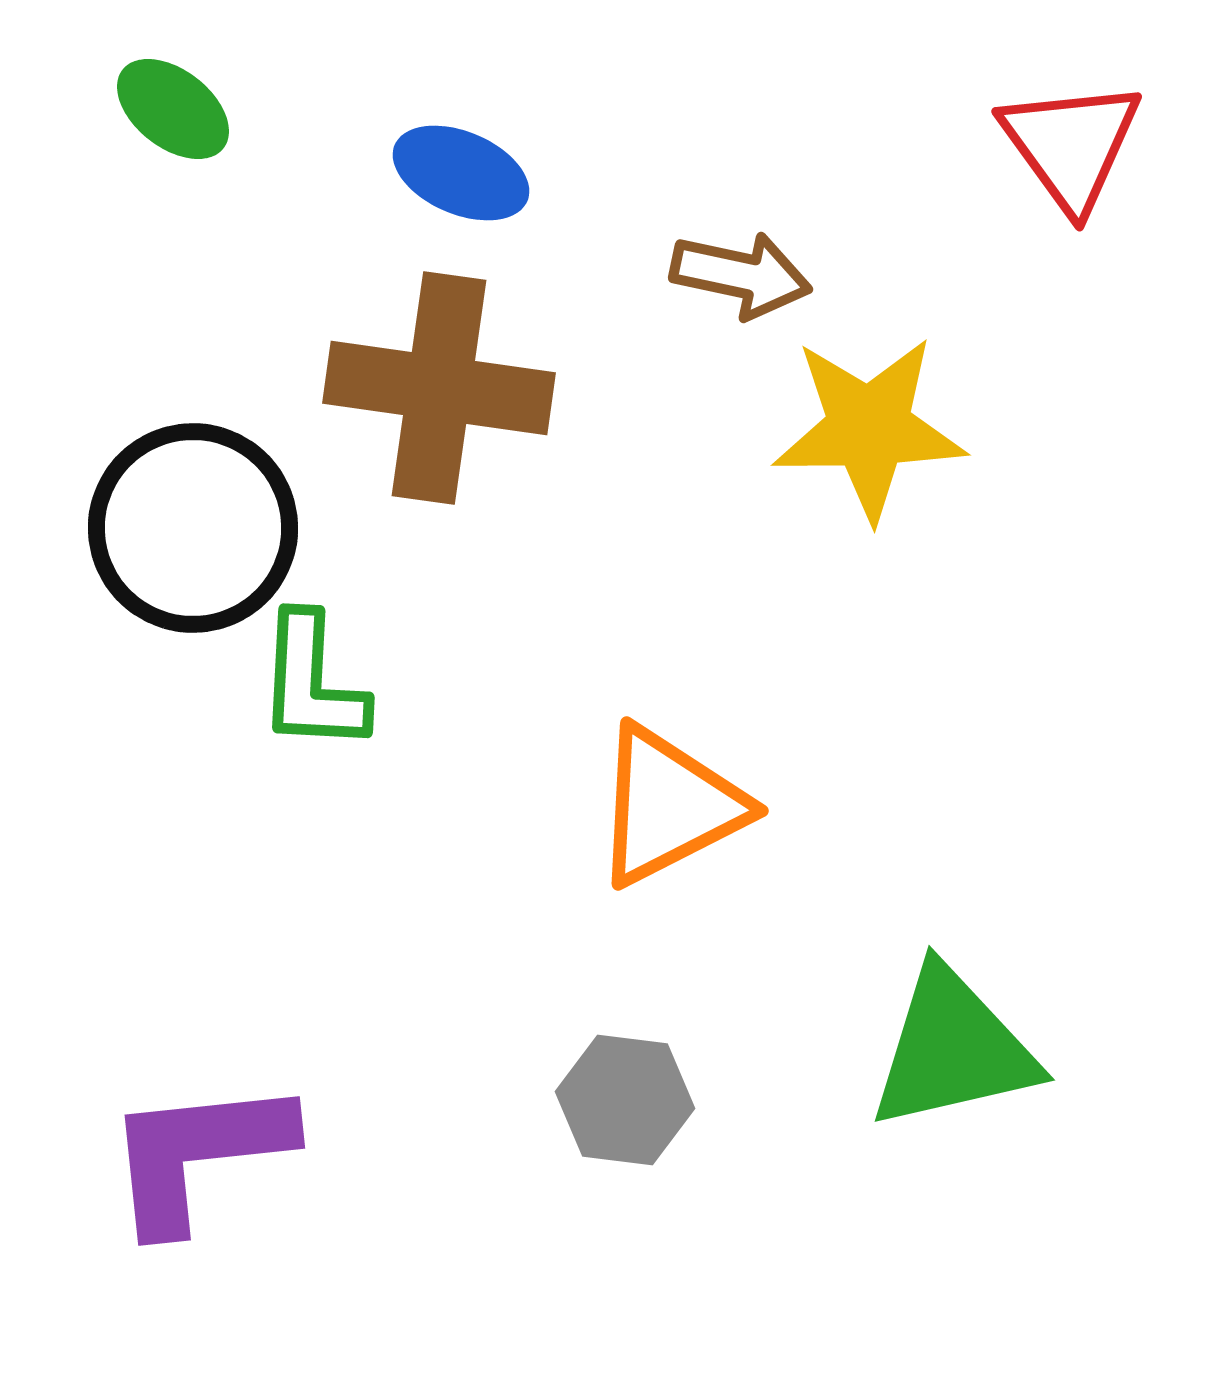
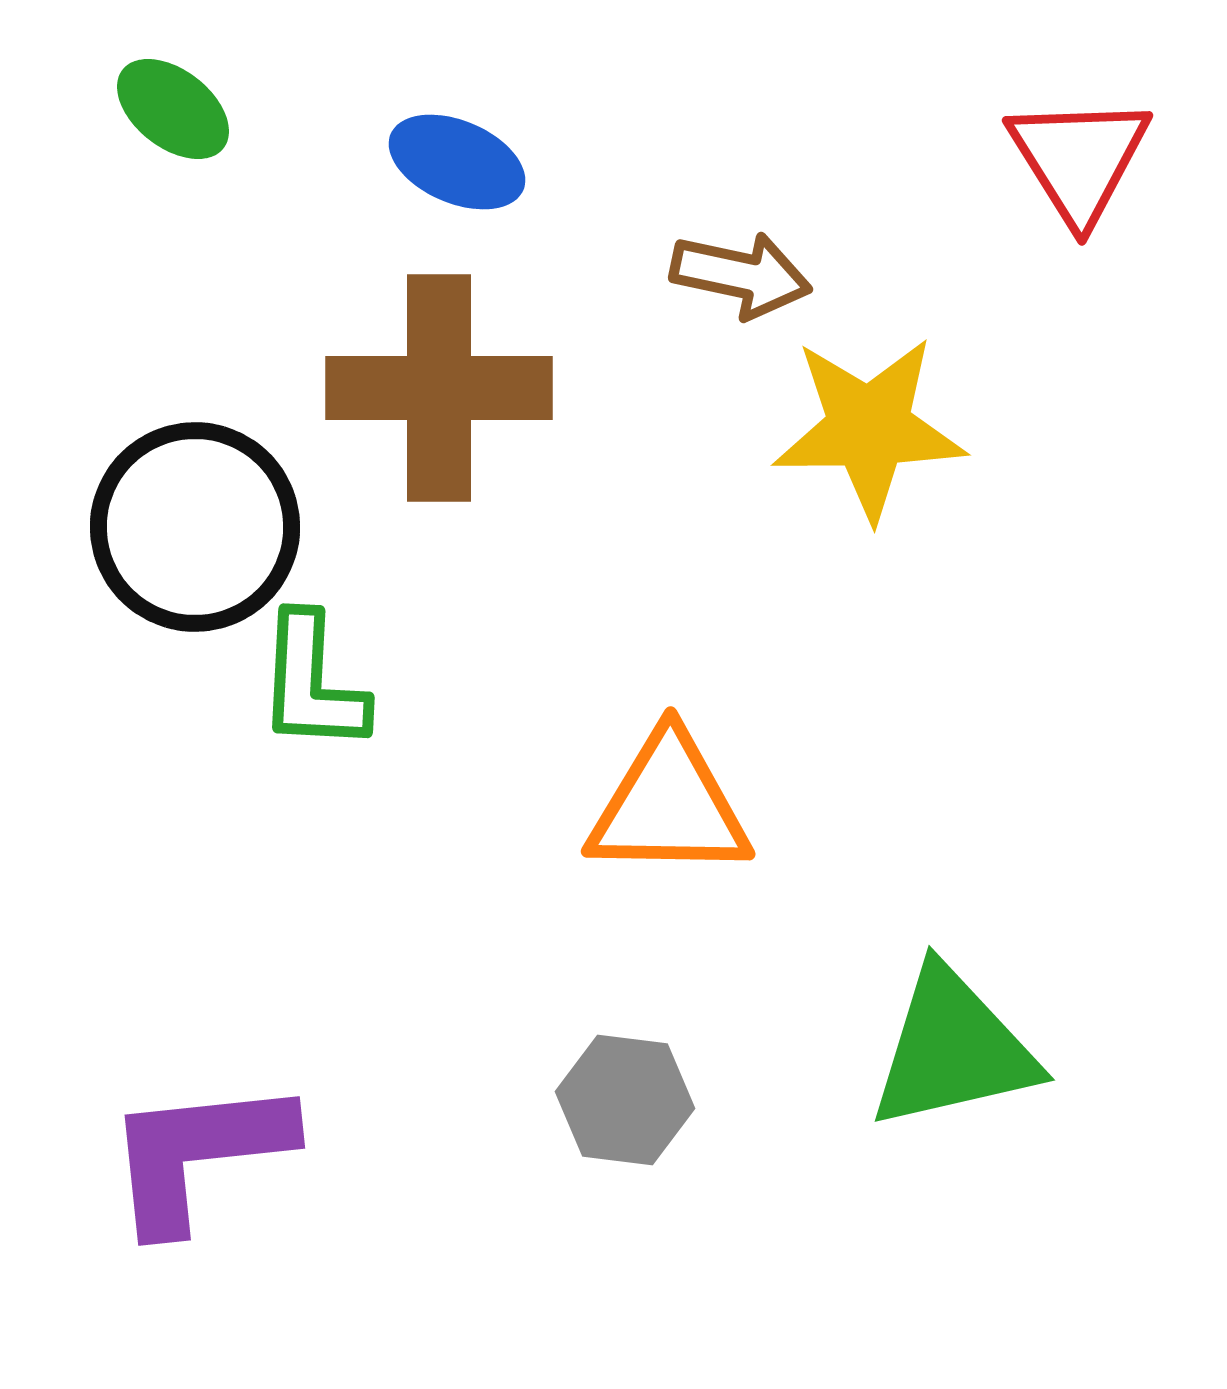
red triangle: moved 8 px right, 14 px down; rotated 4 degrees clockwise
blue ellipse: moved 4 px left, 11 px up
brown cross: rotated 8 degrees counterclockwise
black circle: moved 2 px right, 1 px up
orange triangle: rotated 28 degrees clockwise
